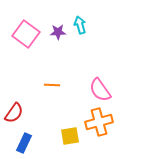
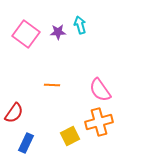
yellow square: rotated 18 degrees counterclockwise
blue rectangle: moved 2 px right
